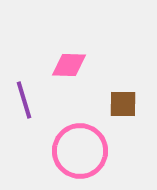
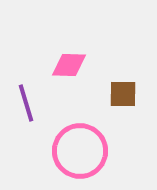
purple line: moved 2 px right, 3 px down
brown square: moved 10 px up
